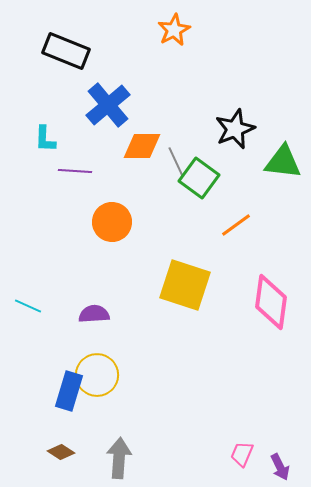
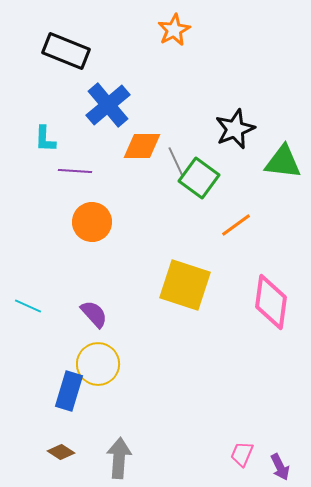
orange circle: moved 20 px left
purple semicircle: rotated 52 degrees clockwise
yellow circle: moved 1 px right, 11 px up
